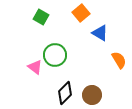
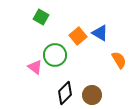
orange square: moved 3 px left, 23 px down
